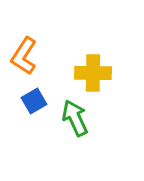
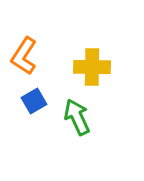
yellow cross: moved 1 px left, 6 px up
green arrow: moved 2 px right, 1 px up
